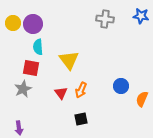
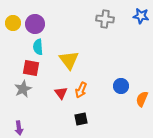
purple circle: moved 2 px right
